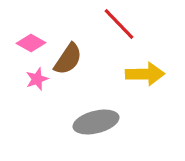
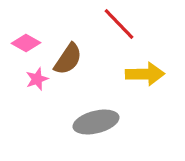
pink diamond: moved 5 px left
